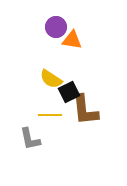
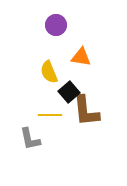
purple circle: moved 2 px up
orange triangle: moved 9 px right, 17 px down
yellow semicircle: moved 2 px left, 7 px up; rotated 35 degrees clockwise
black square: rotated 15 degrees counterclockwise
brown L-shape: moved 1 px right, 1 px down
